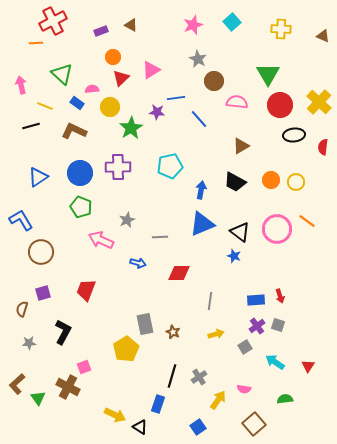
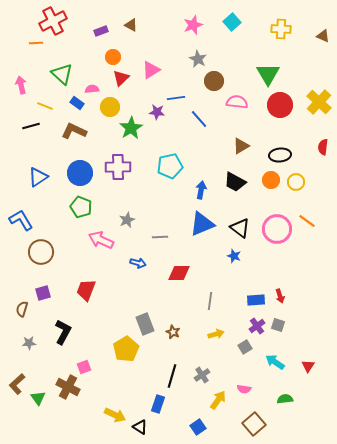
black ellipse at (294, 135): moved 14 px left, 20 px down
black triangle at (240, 232): moved 4 px up
gray rectangle at (145, 324): rotated 10 degrees counterclockwise
gray cross at (199, 377): moved 3 px right, 2 px up
